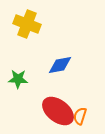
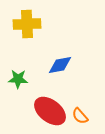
yellow cross: rotated 24 degrees counterclockwise
red ellipse: moved 8 px left
orange semicircle: rotated 60 degrees counterclockwise
